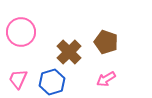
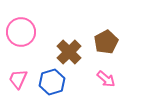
brown pentagon: rotated 25 degrees clockwise
pink arrow: rotated 108 degrees counterclockwise
